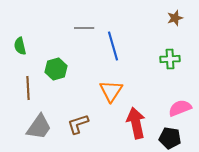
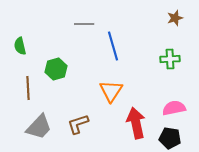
gray line: moved 4 px up
pink semicircle: moved 6 px left; rotated 10 degrees clockwise
gray trapezoid: rotated 8 degrees clockwise
